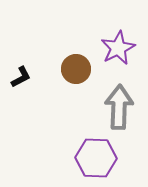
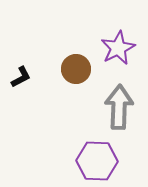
purple hexagon: moved 1 px right, 3 px down
